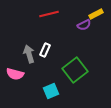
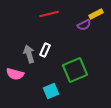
green square: rotated 15 degrees clockwise
